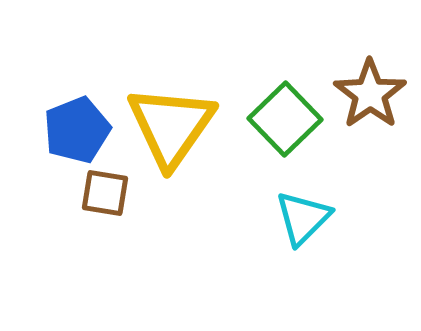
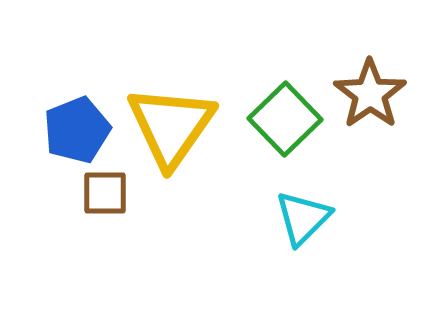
brown square: rotated 9 degrees counterclockwise
